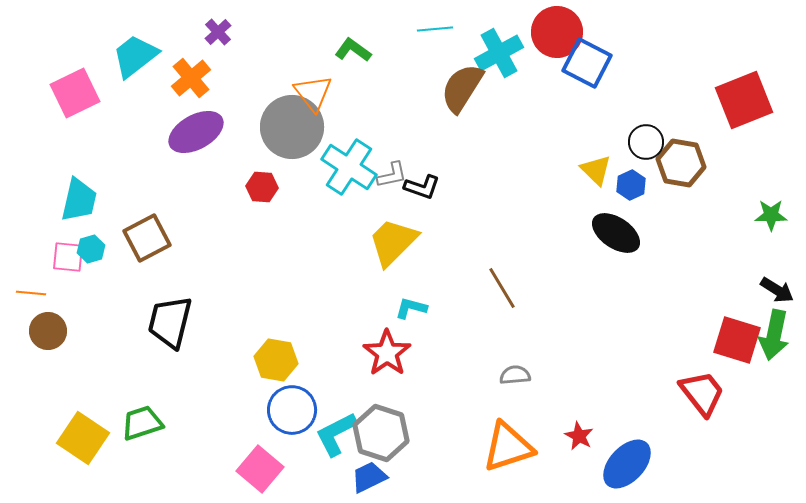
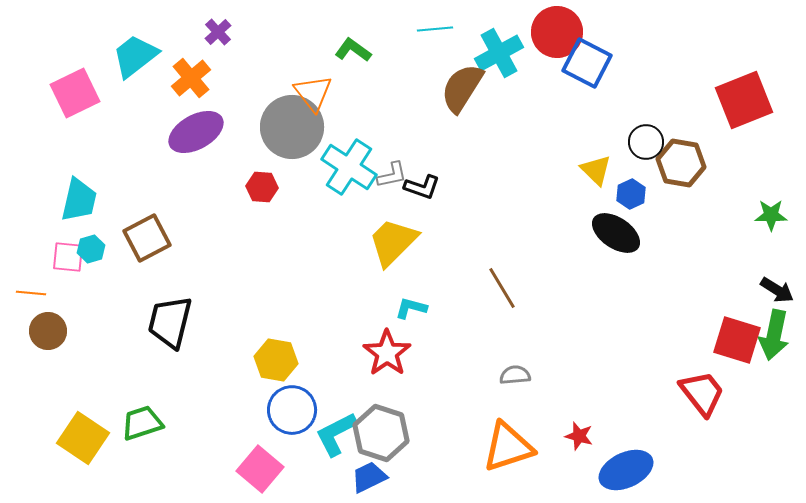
blue hexagon at (631, 185): moved 9 px down
red star at (579, 436): rotated 12 degrees counterclockwise
blue ellipse at (627, 464): moved 1 px left, 6 px down; rotated 22 degrees clockwise
